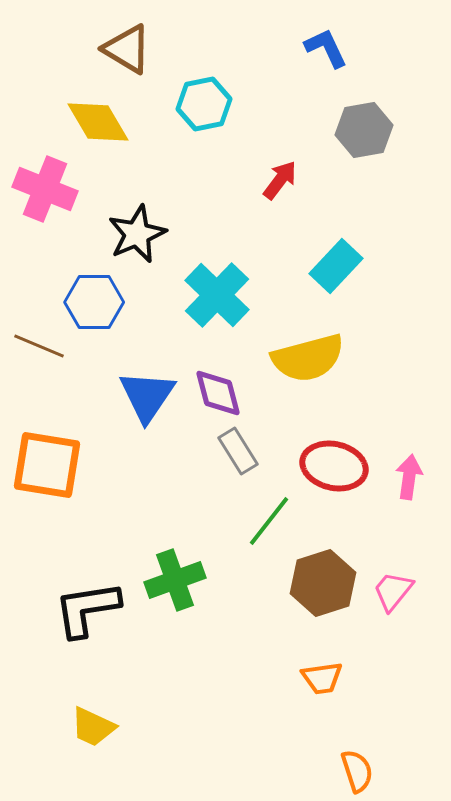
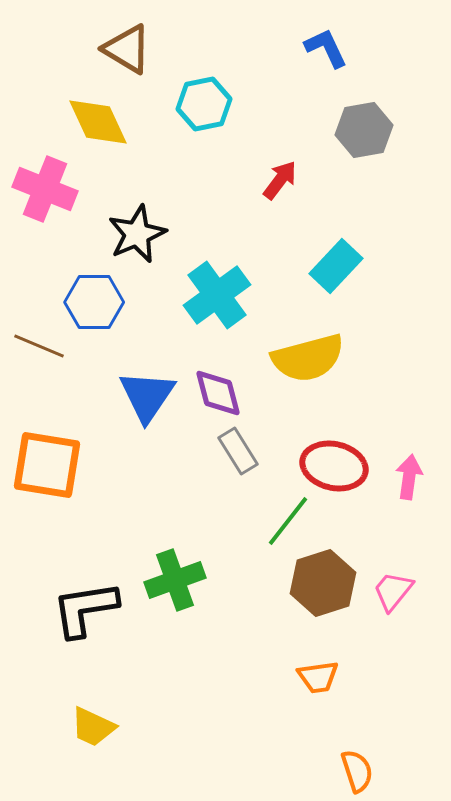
yellow diamond: rotated 6 degrees clockwise
cyan cross: rotated 10 degrees clockwise
green line: moved 19 px right
black L-shape: moved 2 px left
orange trapezoid: moved 4 px left, 1 px up
